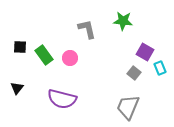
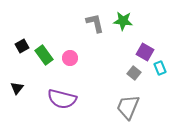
gray L-shape: moved 8 px right, 6 px up
black square: moved 2 px right, 1 px up; rotated 32 degrees counterclockwise
